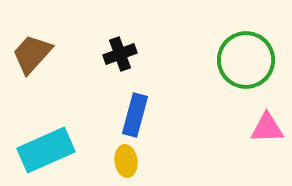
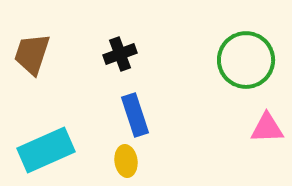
brown trapezoid: rotated 24 degrees counterclockwise
blue rectangle: rotated 33 degrees counterclockwise
